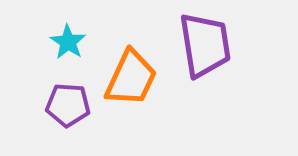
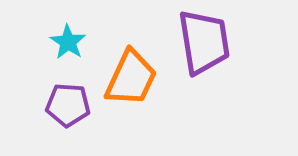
purple trapezoid: moved 1 px left, 3 px up
